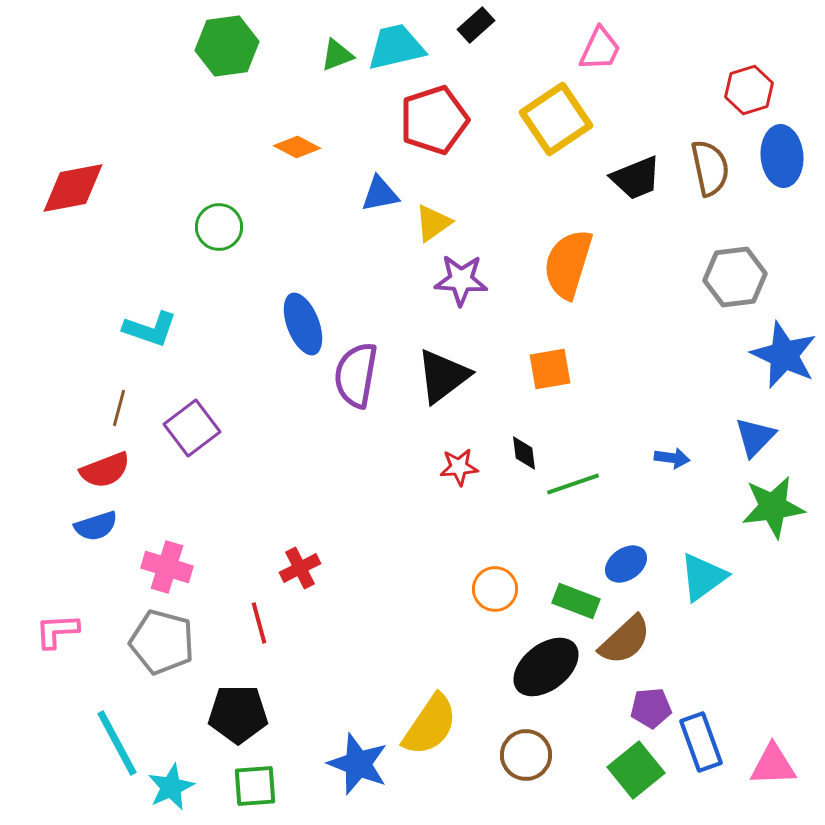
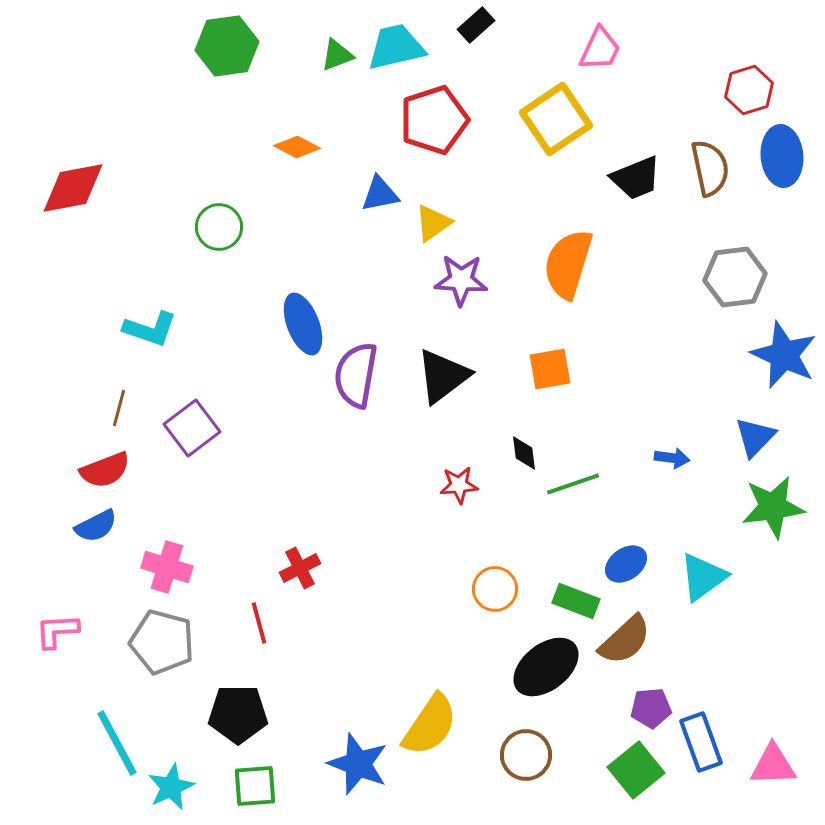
red star at (459, 467): moved 18 px down
blue semicircle at (96, 526): rotated 9 degrees counterclockwise
